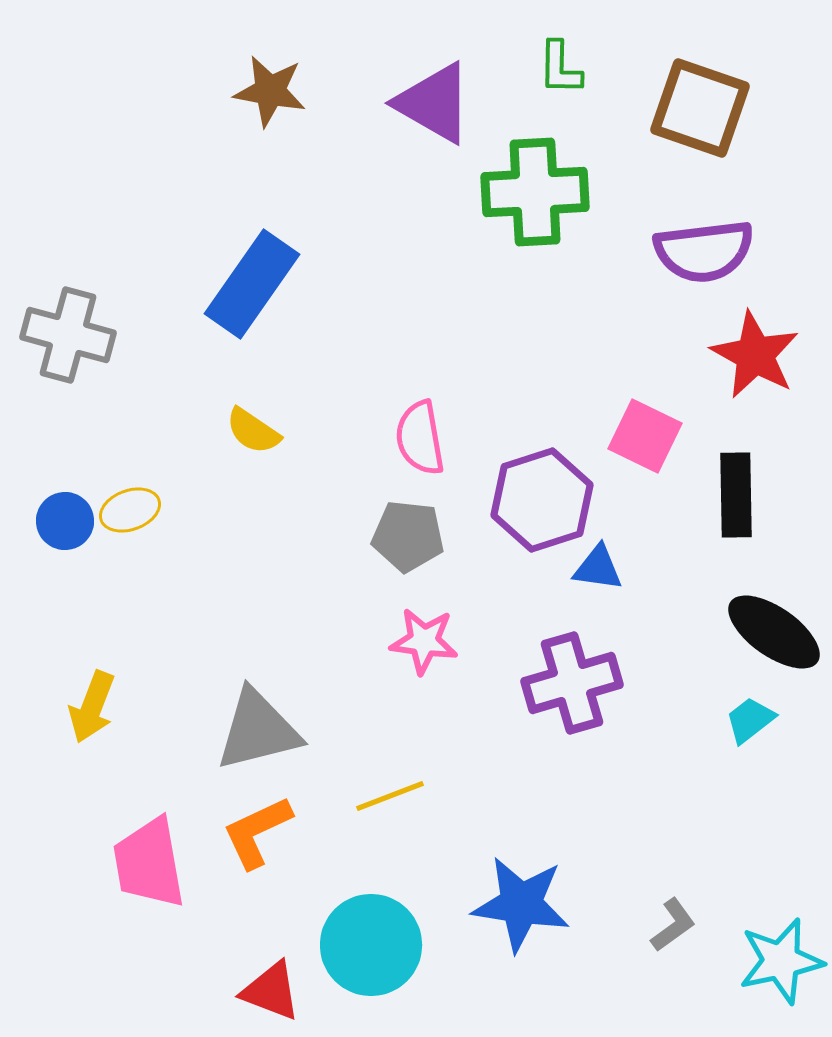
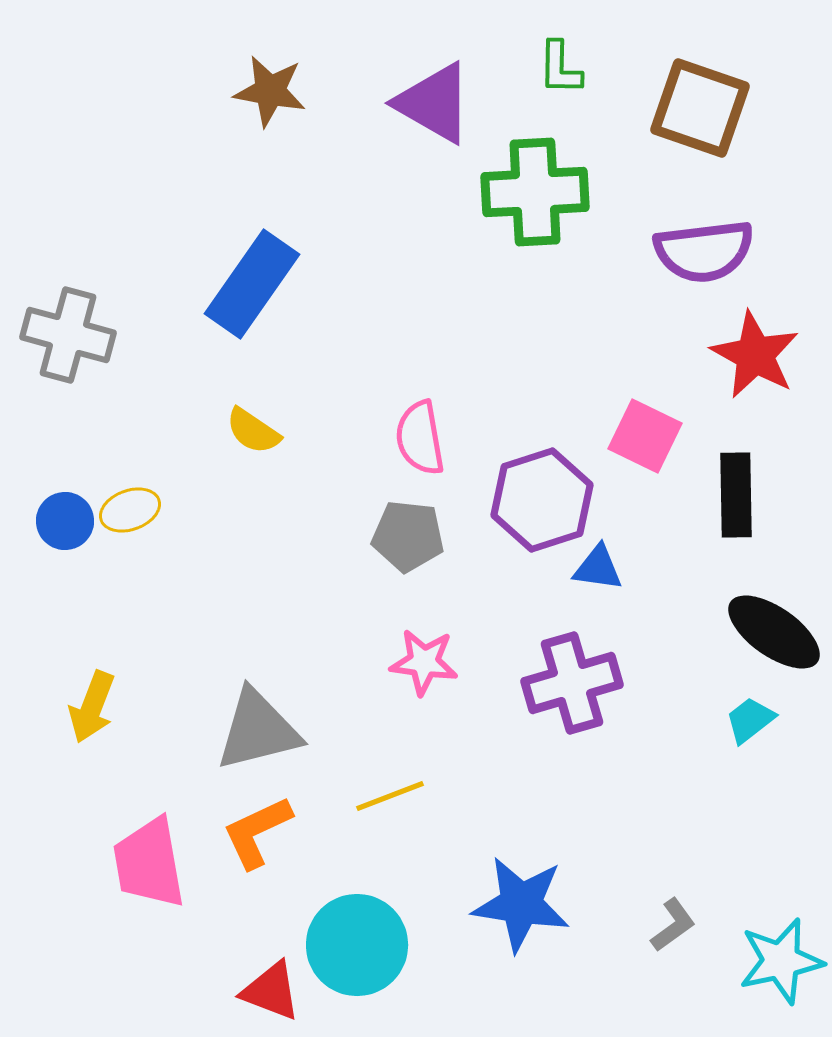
pink star: moved 21 px down
cyan circle: moved 14 px left
